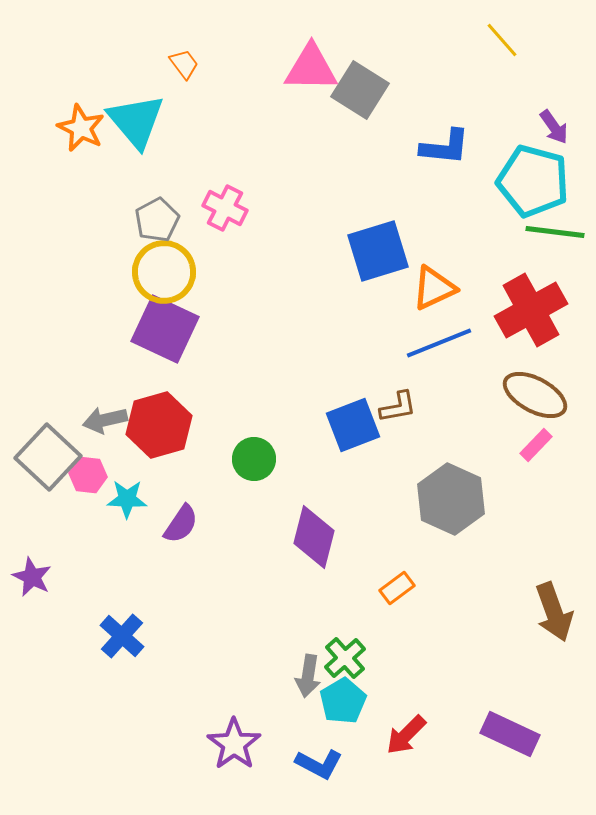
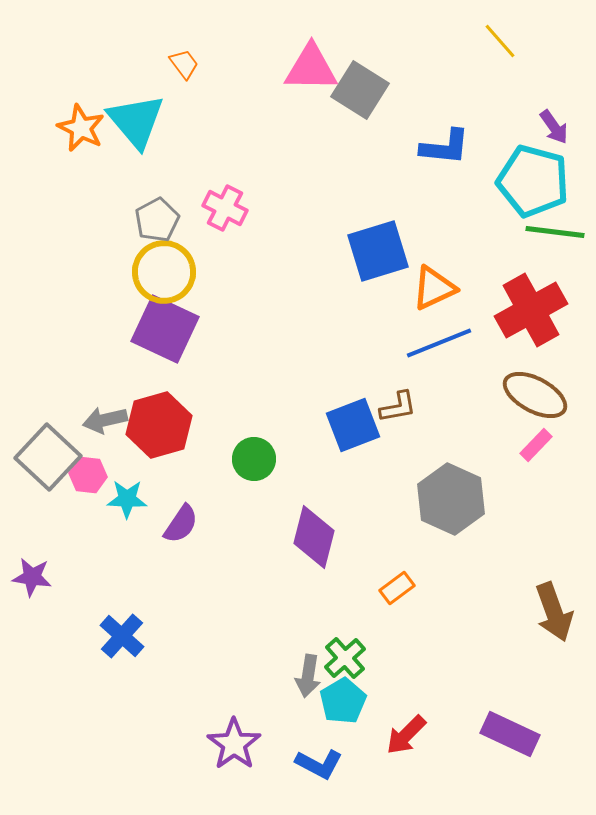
yellow line at (502, 40): moved 2 px left, 1 px down
purple star at (32, 577): rotated 18 degrees counterclockwise
